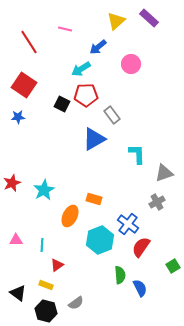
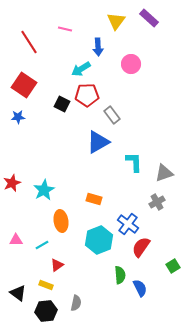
yellow triangle: rotated 12 degrees counterclockwise
blue arrow: rotated 54 degrees counterclockwise
red pentagon: moved 1 px right
blue triangle: moved 4 px right, 3 px down
cyan L-shape: moved 3 px left, 8 px down
orange ellipse: moved 9 px left, 5 px down; rotated 35 degrees counterclockwise
cyan hexagon: moved 1 px left
cyan line: rotated 56 degrees clockwise
gray semicircle: rotated 42 degrees counterclockwise
black hexagon: rotated 20 degrees counterclockwise
